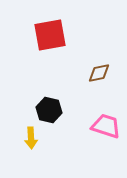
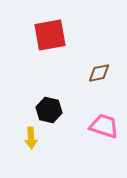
pink trapezoid: moved 2 px left
